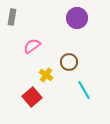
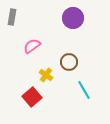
purple circle: moved 4 px left
